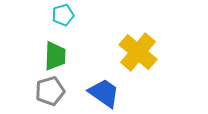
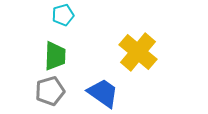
blue trapezoid: moved 1 px left
